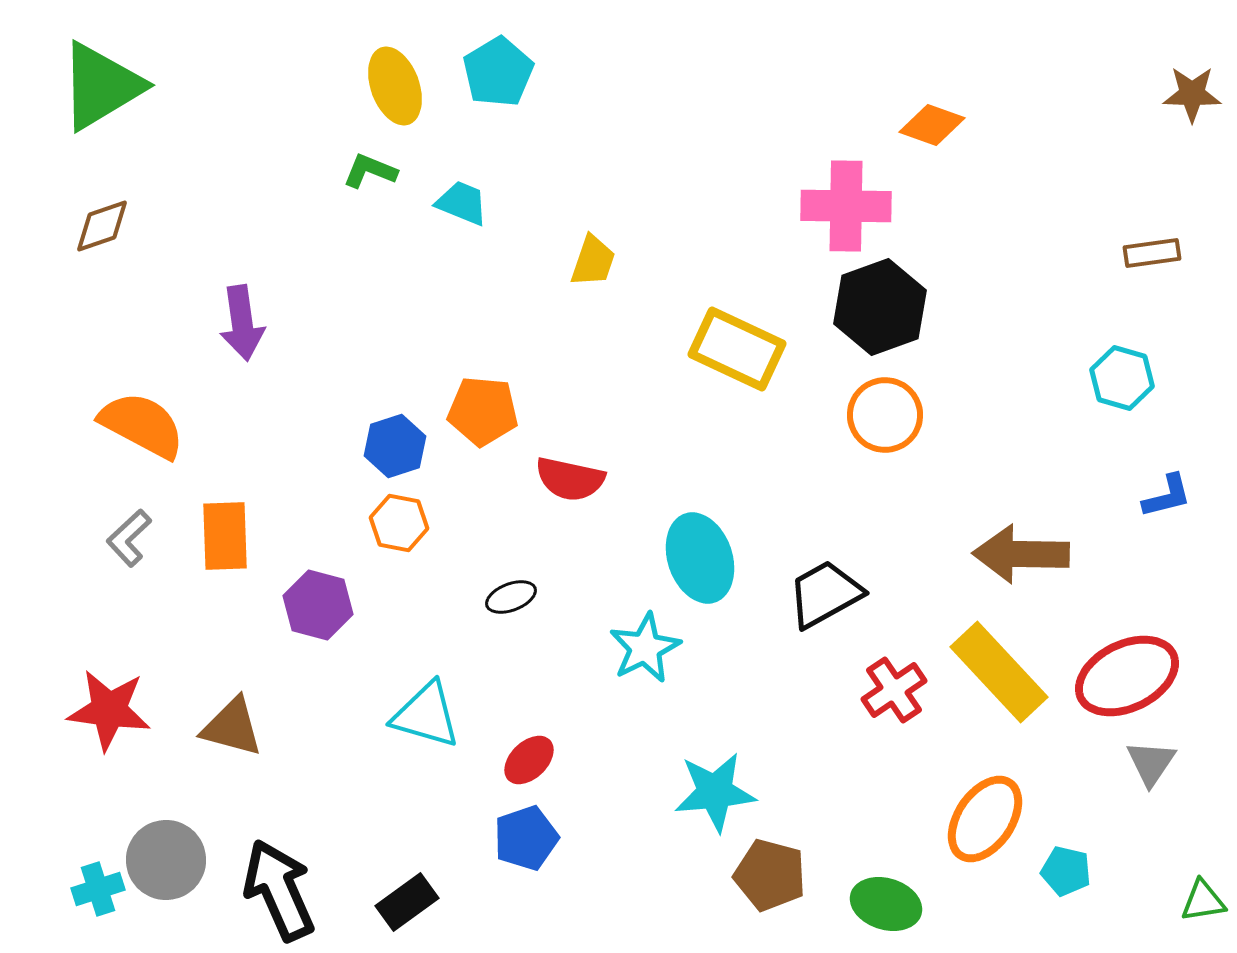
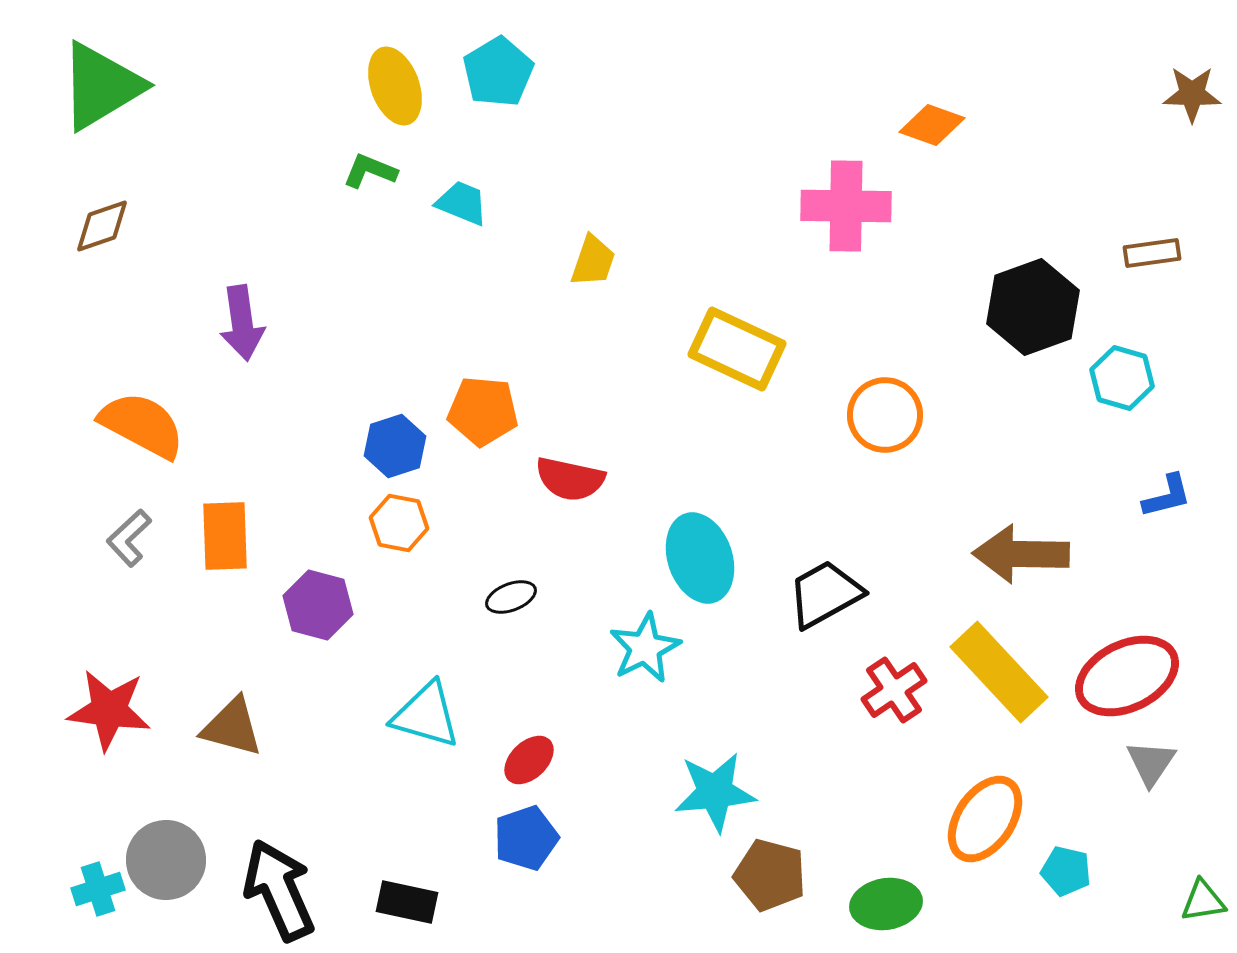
black hexagon at (880, 307): moved 153 px right
black rectangle at (407, 902): rotated 48 degrees clockwise
green ellipse at (886, 904): rotated 26 degrees counterclockwise
